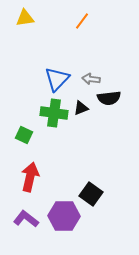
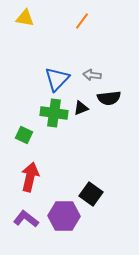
yellow triangle: rotated 18 degrees clockwise
gray arrow: moved 1 px right, 4 px up
